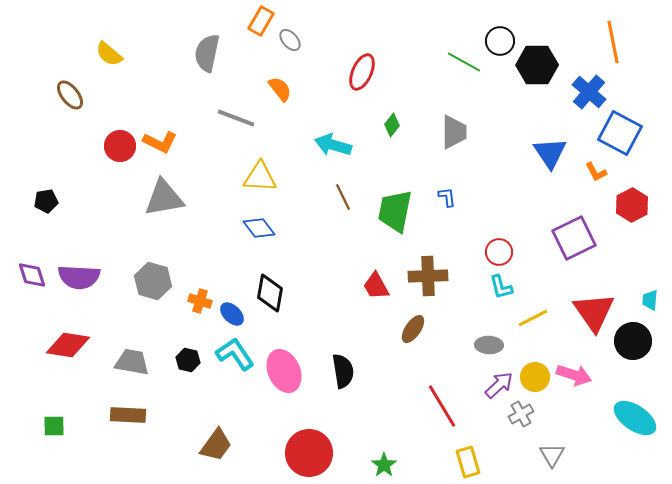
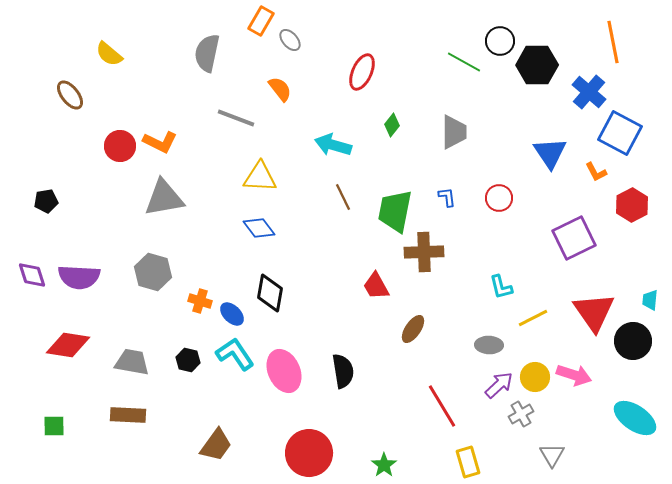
red circle at (499, 252): moved 54 px up
brown cross at (428, 276): moved 4 px left, 24 px up
gray hexagon at (153, 281): moved 9 px up
